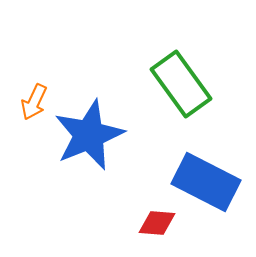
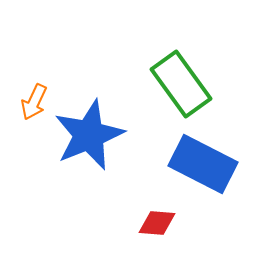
blue rectangle: moved 3 px left, 18 px up
